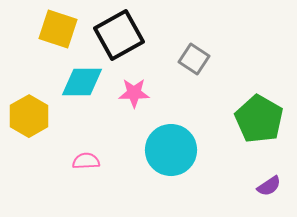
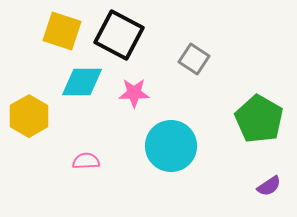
yellow square: moved 4 px right, 2 px down
black square: rotated 33 degrees counterclockwise
cyan circle: moved 4 px up
